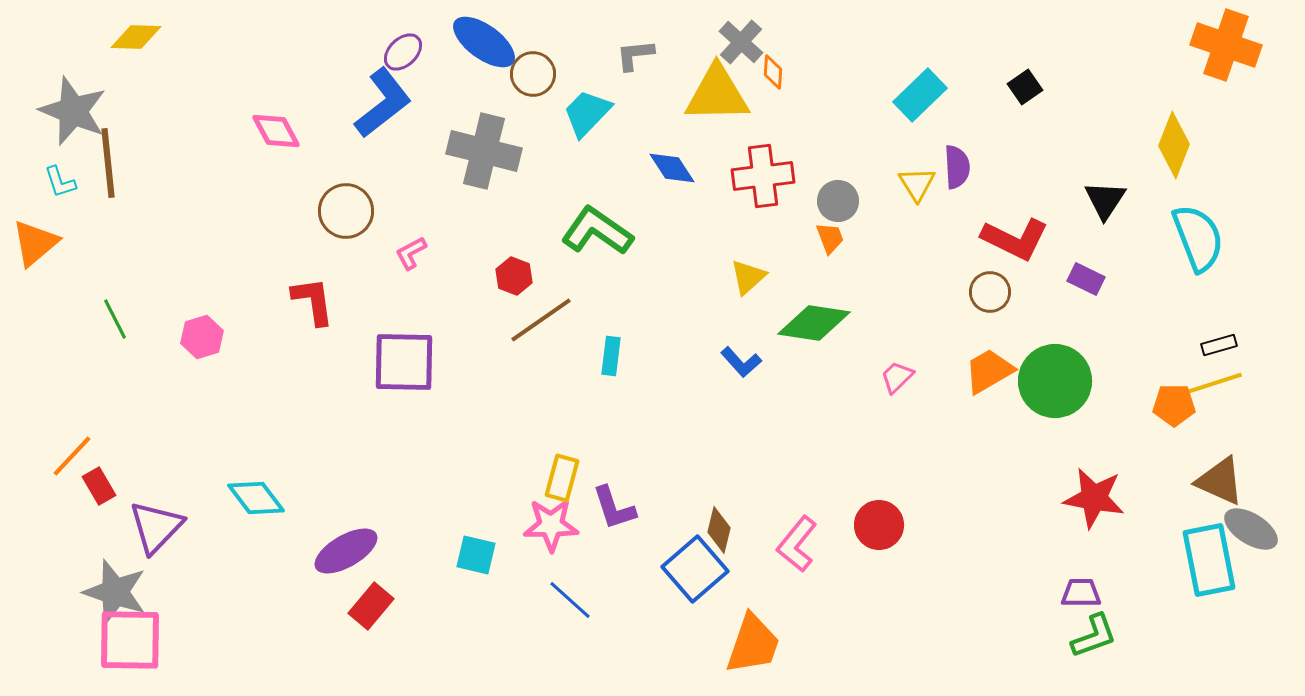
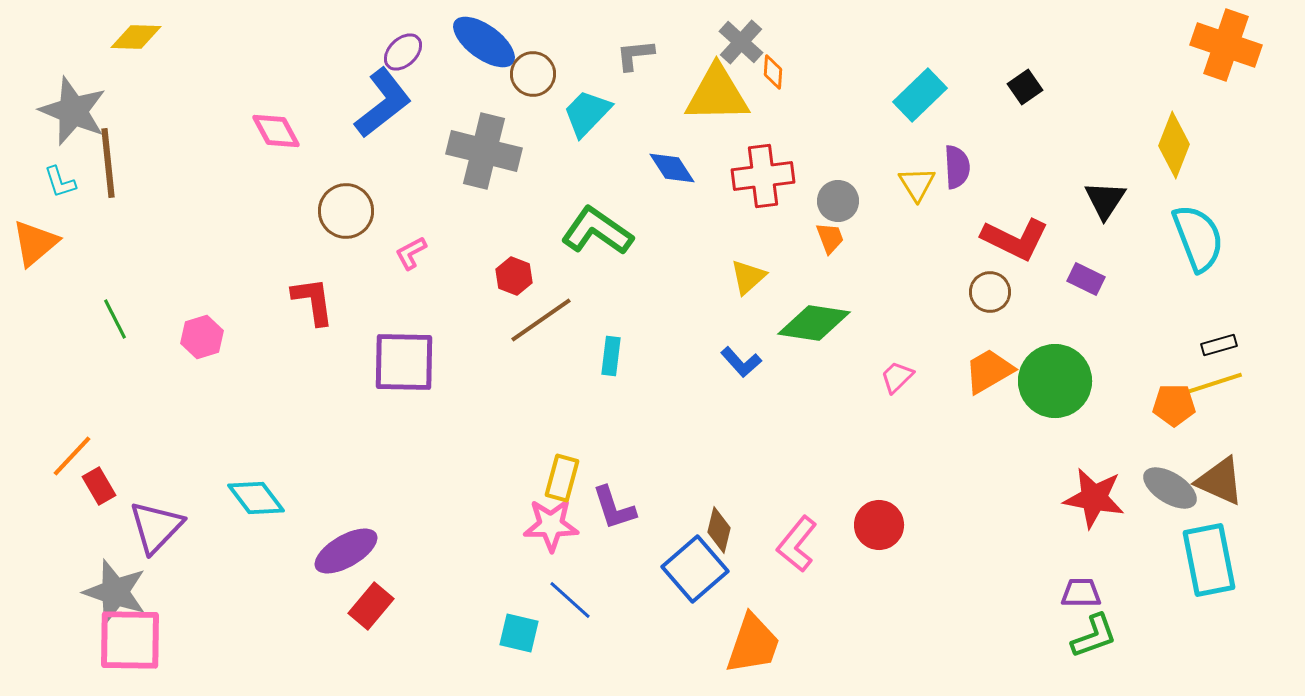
gray ellipse at (1251, 529): moved 81 px left, 41 px up
cyan square at (476, 555): moved 43 px right, 78 px down
